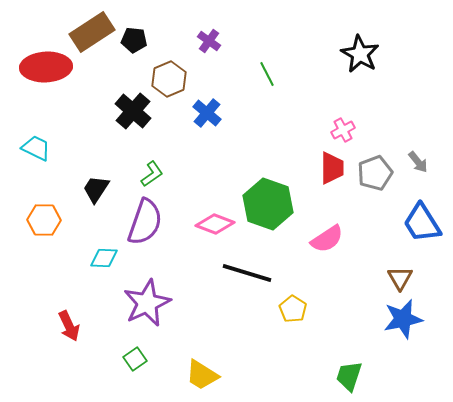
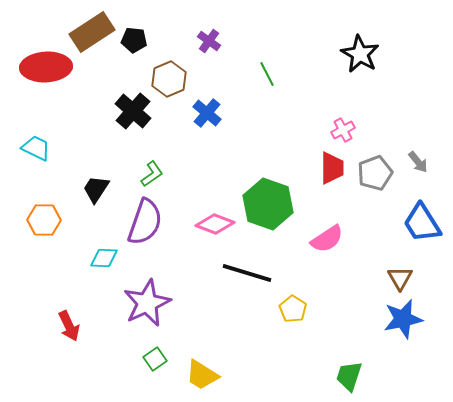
green square: moved 20 px right
